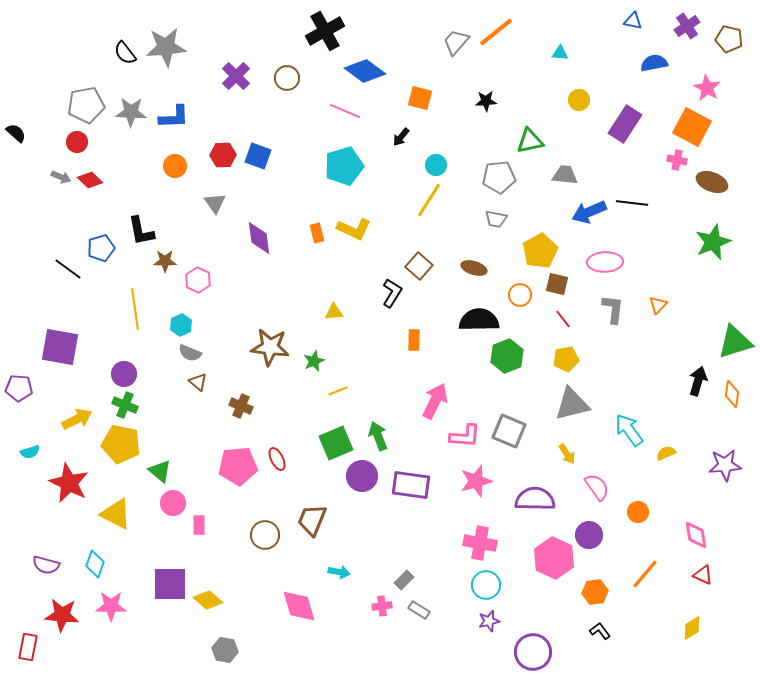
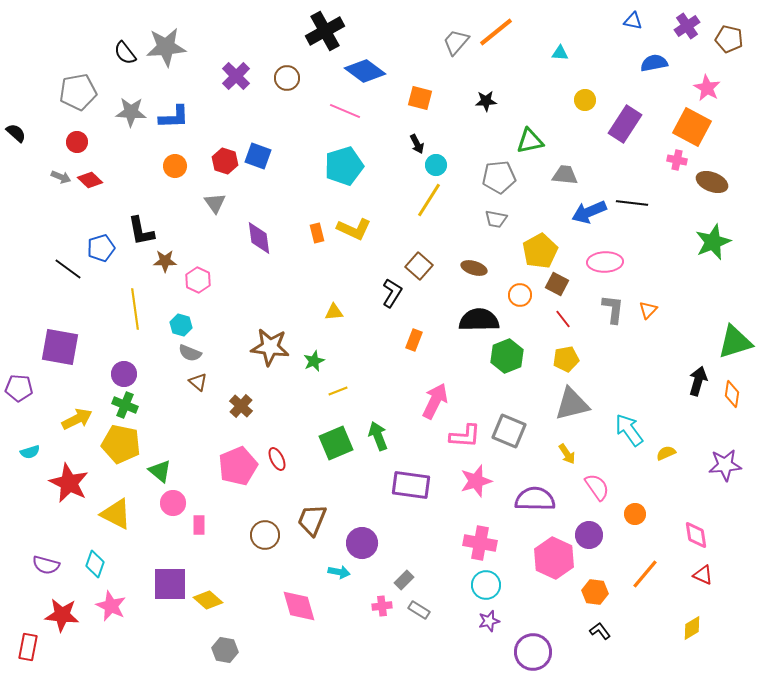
yellow circle at (579, 100): moved 6 px right
gray pentagon at (86, 105): moved 8 px left, 13 px up
black arrow at (401, 137): moved 16 px right, 7 px down; rotated 66 degrees counterclockwise
red hexagon at (223, 155): moved 2 px right, 6 px down; rotated 20 degrees clockwise
brown square at (557, 284): rotated 15 degrees clockwise
orange triangle at (658, 305): moved 10 px left, 5 px down
cyan hexagon at (181, 325): rotated 20 degrees counterclockwise
orange rectangle at (414, 340): rotated 20 degrees clockwise
brown cross at (241, 406): rotated 20 degrees clockwise
pink pentagon at (238, 466): rotated 18 degrees counterclockwise
purple circle at (362, 476): moved 67 px down
orange circle at (638, 512): moved 3 px left, 2 px down
orange hexagon at (595, 592): rotated 15 degrees clockwise
pink star at (111, 606): rotated 24 degrees clockwise
